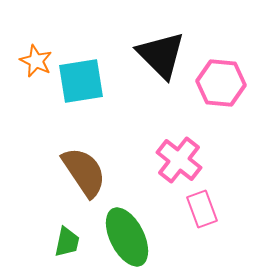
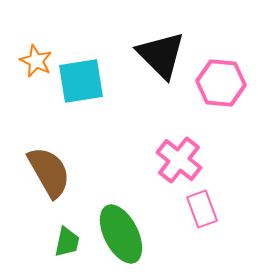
brown semicircle: moved 35 px left; rotated 4 degrees clockwise
green ellipse: moved 6 px left, 3 px up
